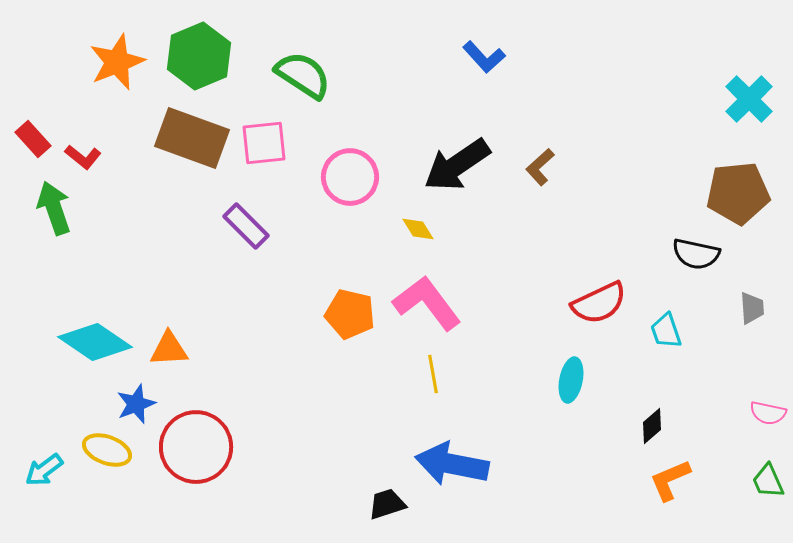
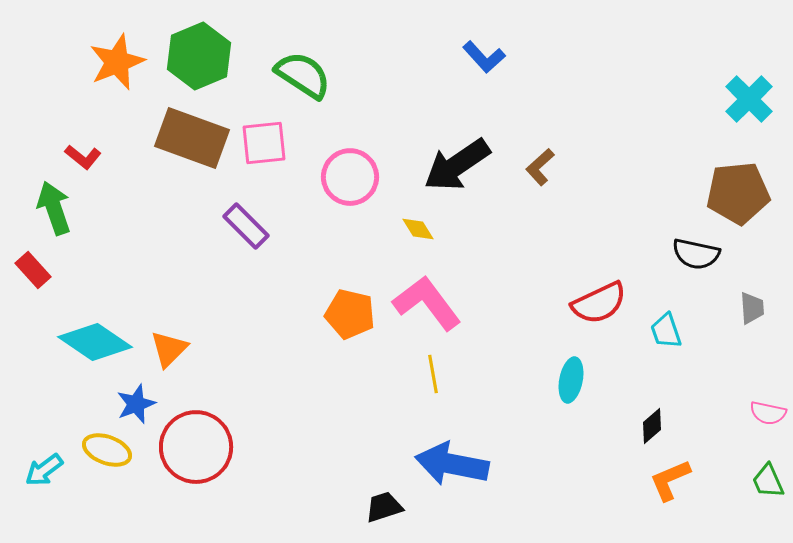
red rectangle: moved 131 px down
orange triangle: rotated 42 degrees counterclockwise
black trapezoid: moved 3 px left, 3 px down
